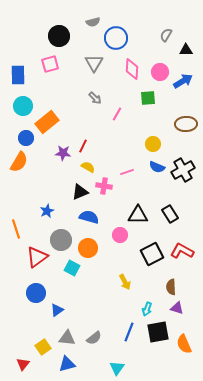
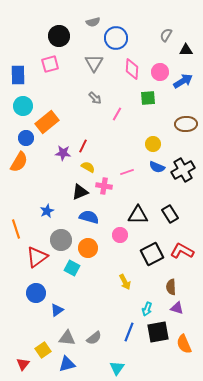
yellow square at (43, 347): moved 3 px down
